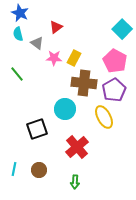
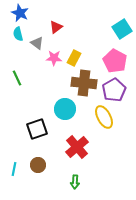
cyan square: rotated 12 degrees clockwise
green line: moved 4 px down; rotated 14 degrees clockwise
brown circle: moved 1 px left, 5 px up
